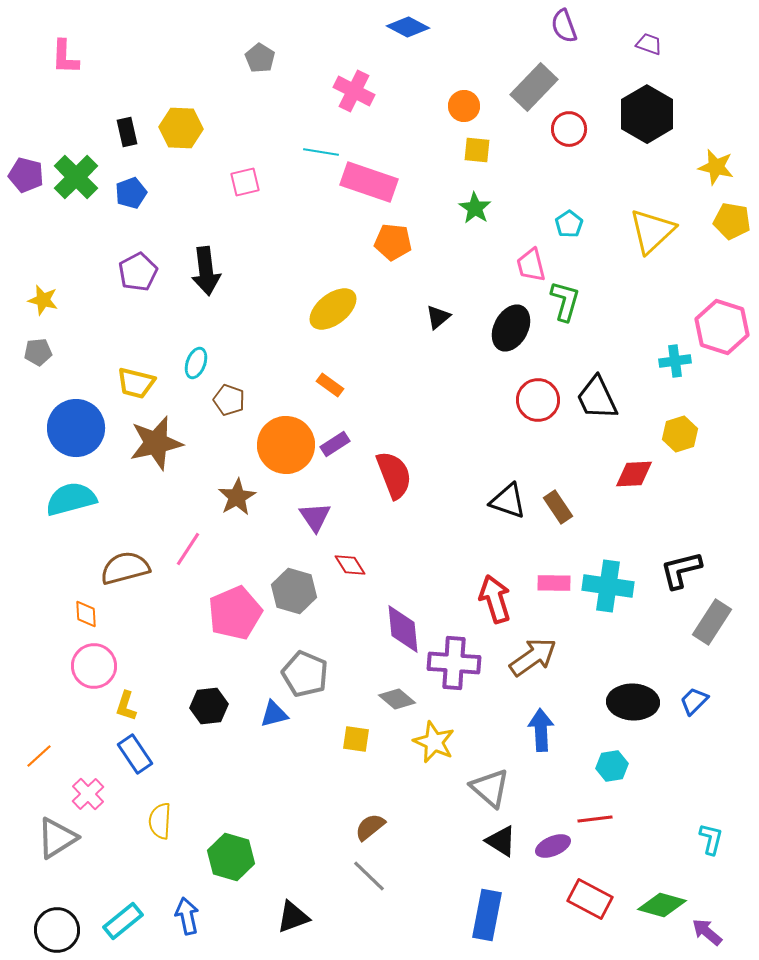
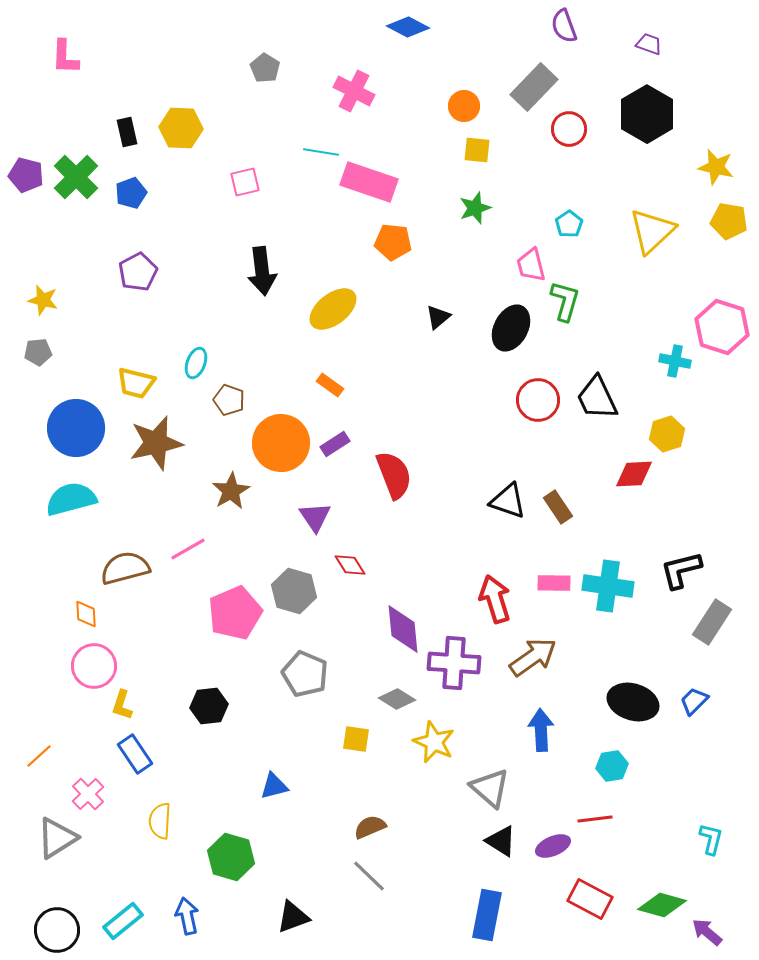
gray pentagon at (260, 58): moved 5 px right, 10 px down
green star at (475, 208): rotated 20 degrees clockwise
yellow pentagon at (732, 221): moved 3 px left
black arrow at (206, 271): moved 56 px right
cyan cross at (675, 361): rotated 20 degrees clockwise
yellow hexagon at (680, 434): moved 13 px left
orange circle at (286, 445): moved 5 px left, 2 px up
brown star at (237, 497): moved 6 px left, 6 px up
pink line at (188, 549): rotated 27 degrees clockwise
gray diamond at (397, 699): rotated 9 degrees counterclockwise
black ellipse at (633, 702): rotated 15 degrees clockwise
yellow L-shape at (126, 706): moved 4 px left, 1 px up
blue triangle at (274, 714): moved 72 px down
brown semicircle at (370, 827): rotated 16 degrees clockwise
